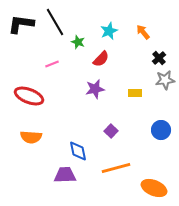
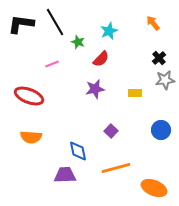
orange arrow: moved 10 px right, 9 px up
